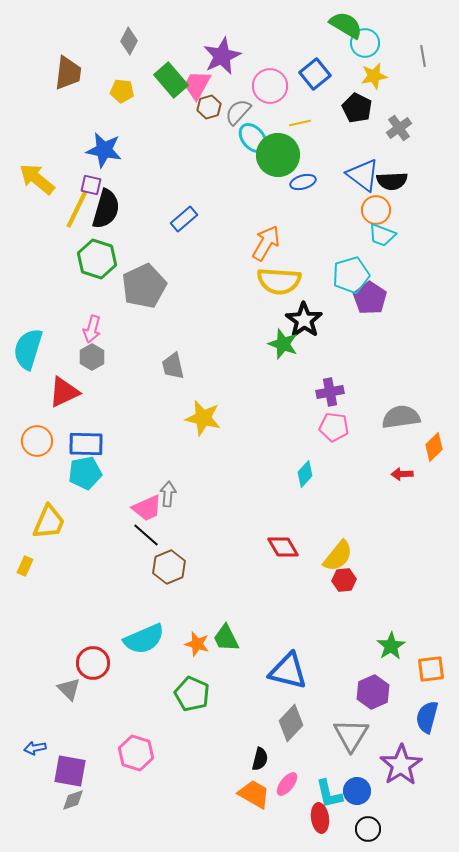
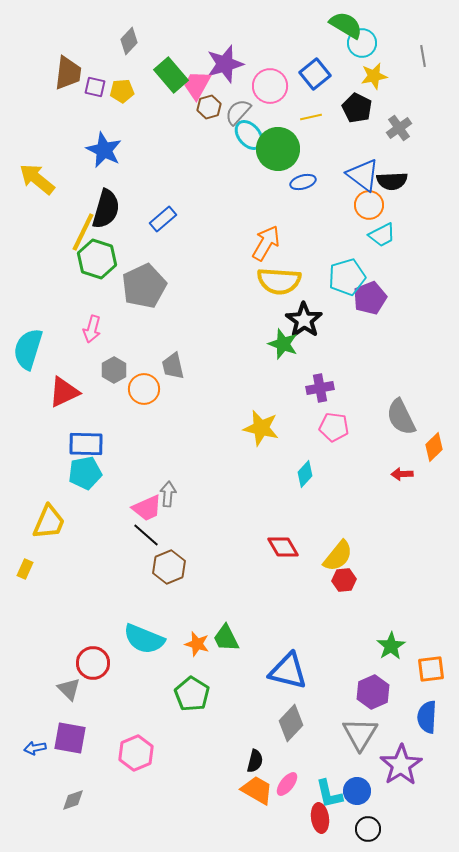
gray diamond at (129, 41): rotated 16 degrees clockwise
cyan circle at (365, 43): moved 3 px left
purple star at (222, 56): moved 3 px right, 8 px down; rotated 9 degrees clockwise
green rectangle at (171, 80): moved 5 px up
yellow pentagon at (122, 91): rotated 10 degrees counterclockwise
yellow line at (300, 123): moved 11 px right, 6 px up
cyan ellipse at (253, 138): moved 4 px left, 3 px up
blue star at (104, 150): rotated 15 degrees clockwise
green circle at (278, 155): moved 6 px up
purple square at (91, 185): moved 4 px right, 98 px up
yellow line at (77, 209): moved 6 px right, 23 px down
orange circle at (376, 210): moved 7 px left, 5 px up
blue rectangle at (184, 219): moved 21 px left
cyan trapezoid at (382, 235): rotated 48 degrees counterclockwise
cyan pentagon at (351, 275): moved 4 px left, 2 px down
purple pentagon at (370, 298): rotated 16 degrees clockwise
gray hexagon at (92, 357): moved 22 px right, 13 px down
purple cross at (330, 392): moved 10 px left, 4 px up
gray semicircle at (401, 417): rotated 108 degrees counterclockwise
yellow star at (203, 418): moved 58 px right, 10 px down
orange circle at (37, 441): moved 107 px right, 52 px up
yellow rectangle at (25, 566): moved 3 px down
cyan semicircle at (144, 639): rotated 45 degrees clockwise
green pentagon at (192, 694): rotated 8 degrees clockwise
blue semicircle at (427, 717): rotated 12 degrees counterclockwise
gray triangle at (351, 735): moved 9 px right, 1 px up
pink hexagon at (136, 753): rotated 20 degrees clockwise
black semicircle at (260, 759): moved 5 px left, 2 px down
purple square at (70, 771): moved 33 px up
orange trapezoid at (254, 794): moved 3 px right, 4 px up
